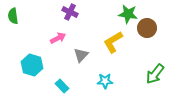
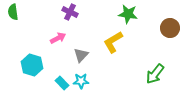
green semicircle: moved 4 px up
brown circle: moved 23 px right
cyan star: moved 24 px left
cyan rectangle: moved 3 px up
